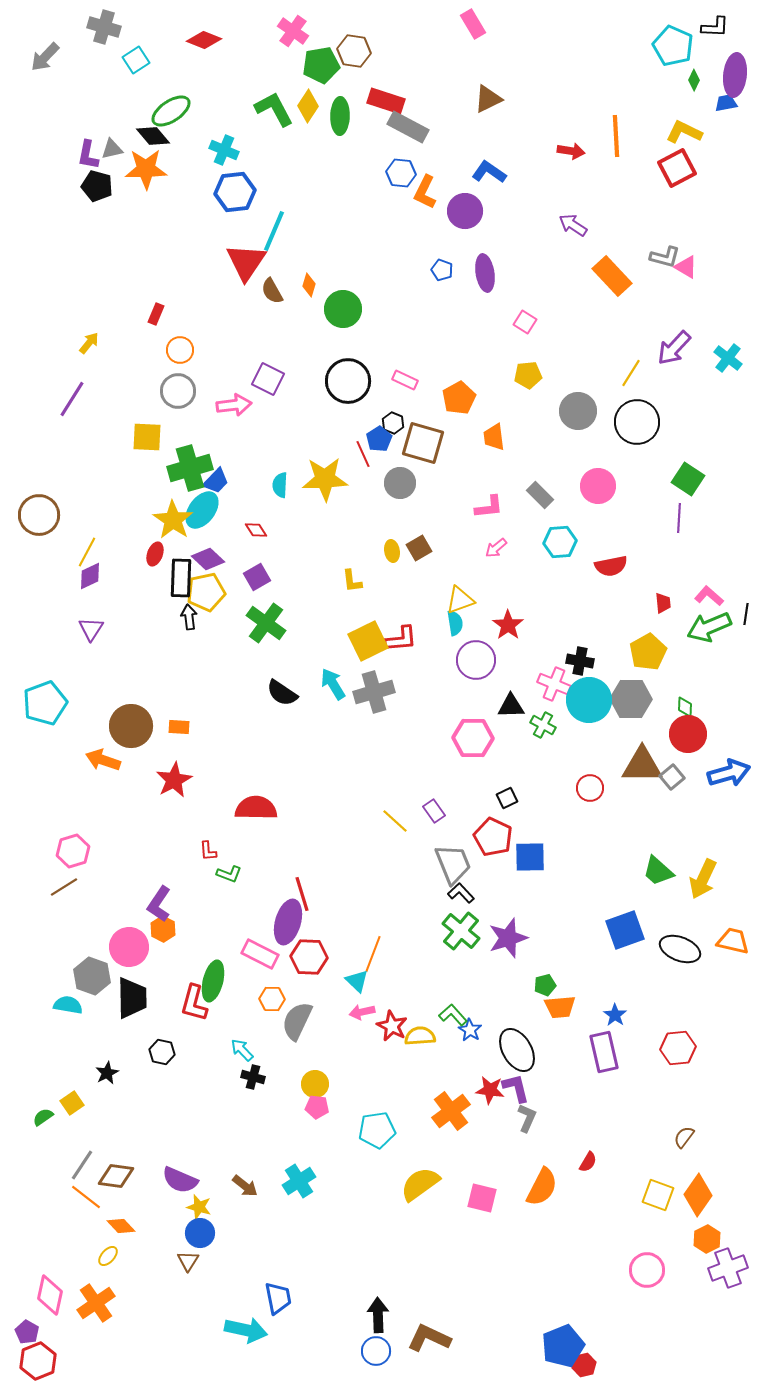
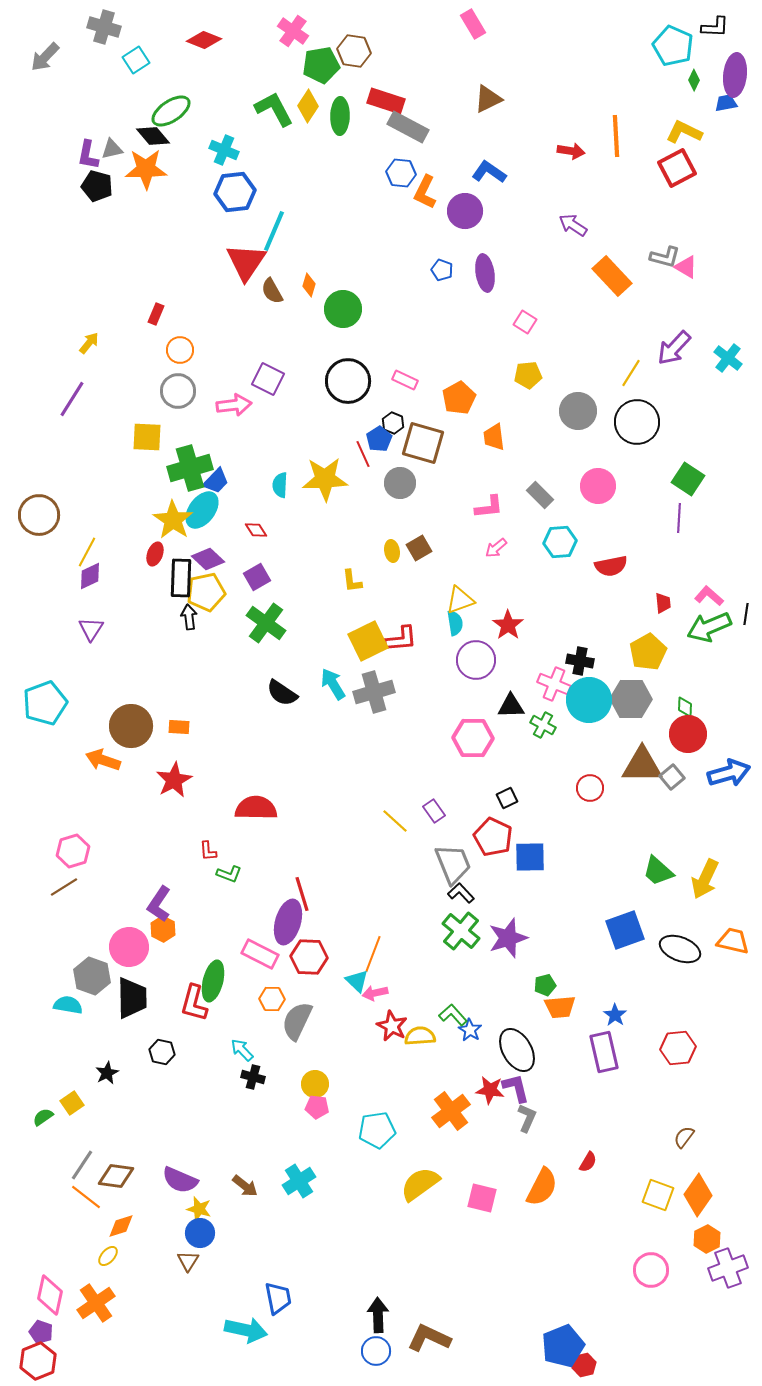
yellow arrow at (703, 879): moved 2 px right
pink arrow at (362, 1012): moved 13 px right, 19 px up
yellow star at (199, 1207): moved 2 px down
orange diamond at (121, 1226): rotated 64 degrees counterclockwise
pink circle at (647, 1270): moved 4 px right
purple pentagon at (27, 1332): moved 14 px right; rotated 10 degrees counterclockwise
